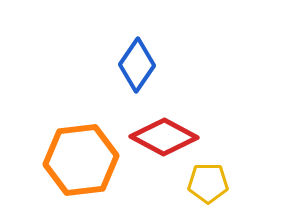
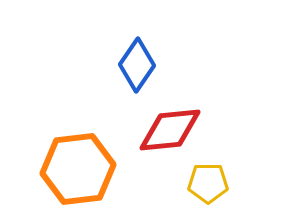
red diamond: moved 6 px right, 7 px up; rotated 34 degrees counterclockwise
orange hexagon: moved 3 px left, 9 px down
